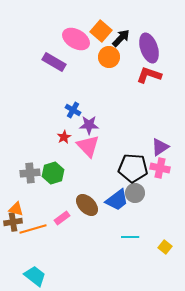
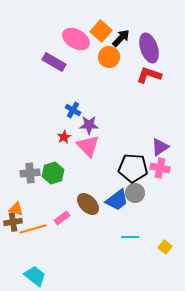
brown ellipse: moved 1 px right, 1 px up
